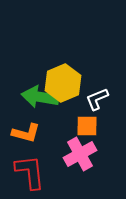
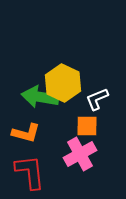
yellow hexagon: rotated 12 degrees counterclockwise
